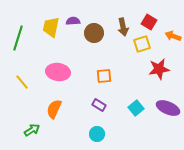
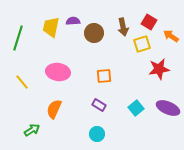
orange arrow: moved 2 px left; rotated 14 degrees clockwise
